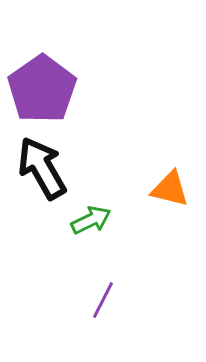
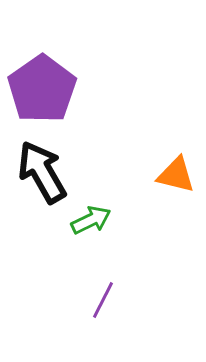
black arrow: moved 4 px down
orange triangle: moved 6 px right, 14 px up
